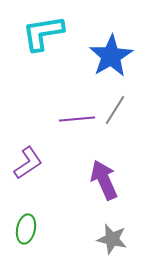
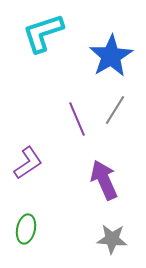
cyan L-shape: rotated 9 degrees counterclockwise
purple line: rotated 72 degrees clockwise
gray star: rotated 8 degrees counterclockwise
